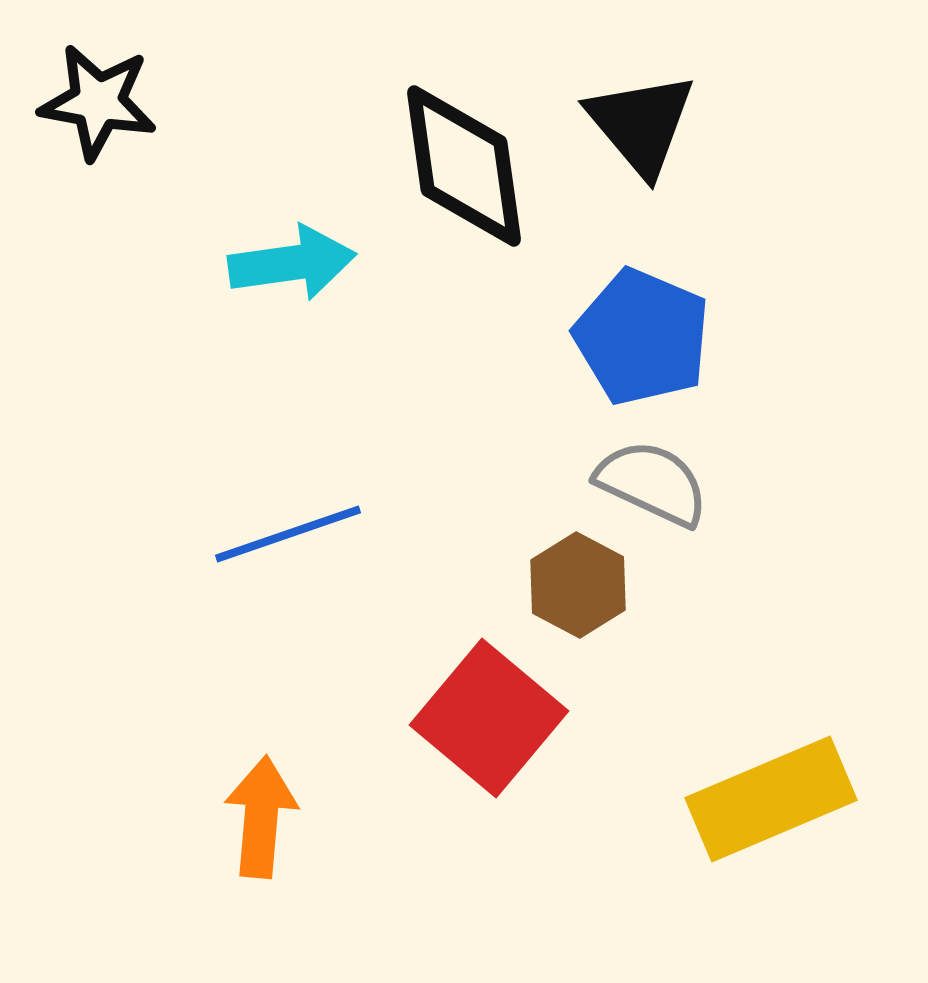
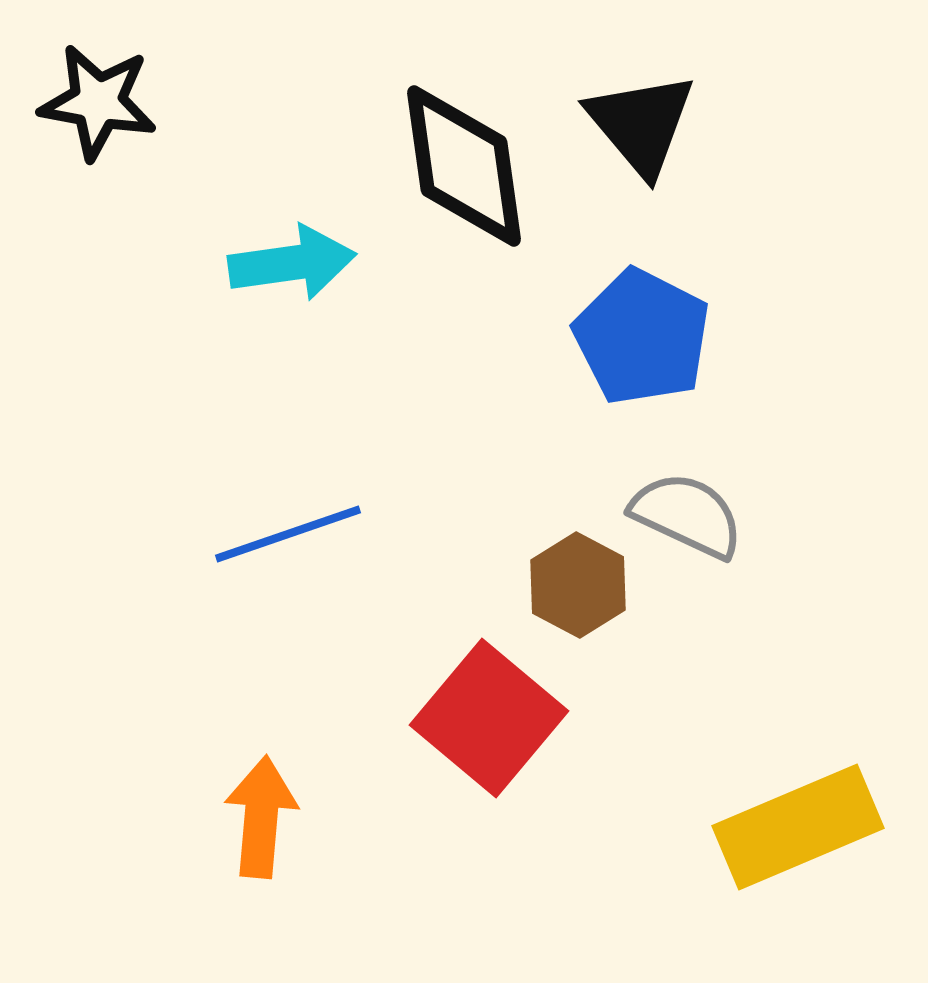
blue pentagon: rotated 4 degrees clockwise
gray semicircle: moved 35 px right, 32 px down
yellow rectangle: moved 27 px right, 28 px down
